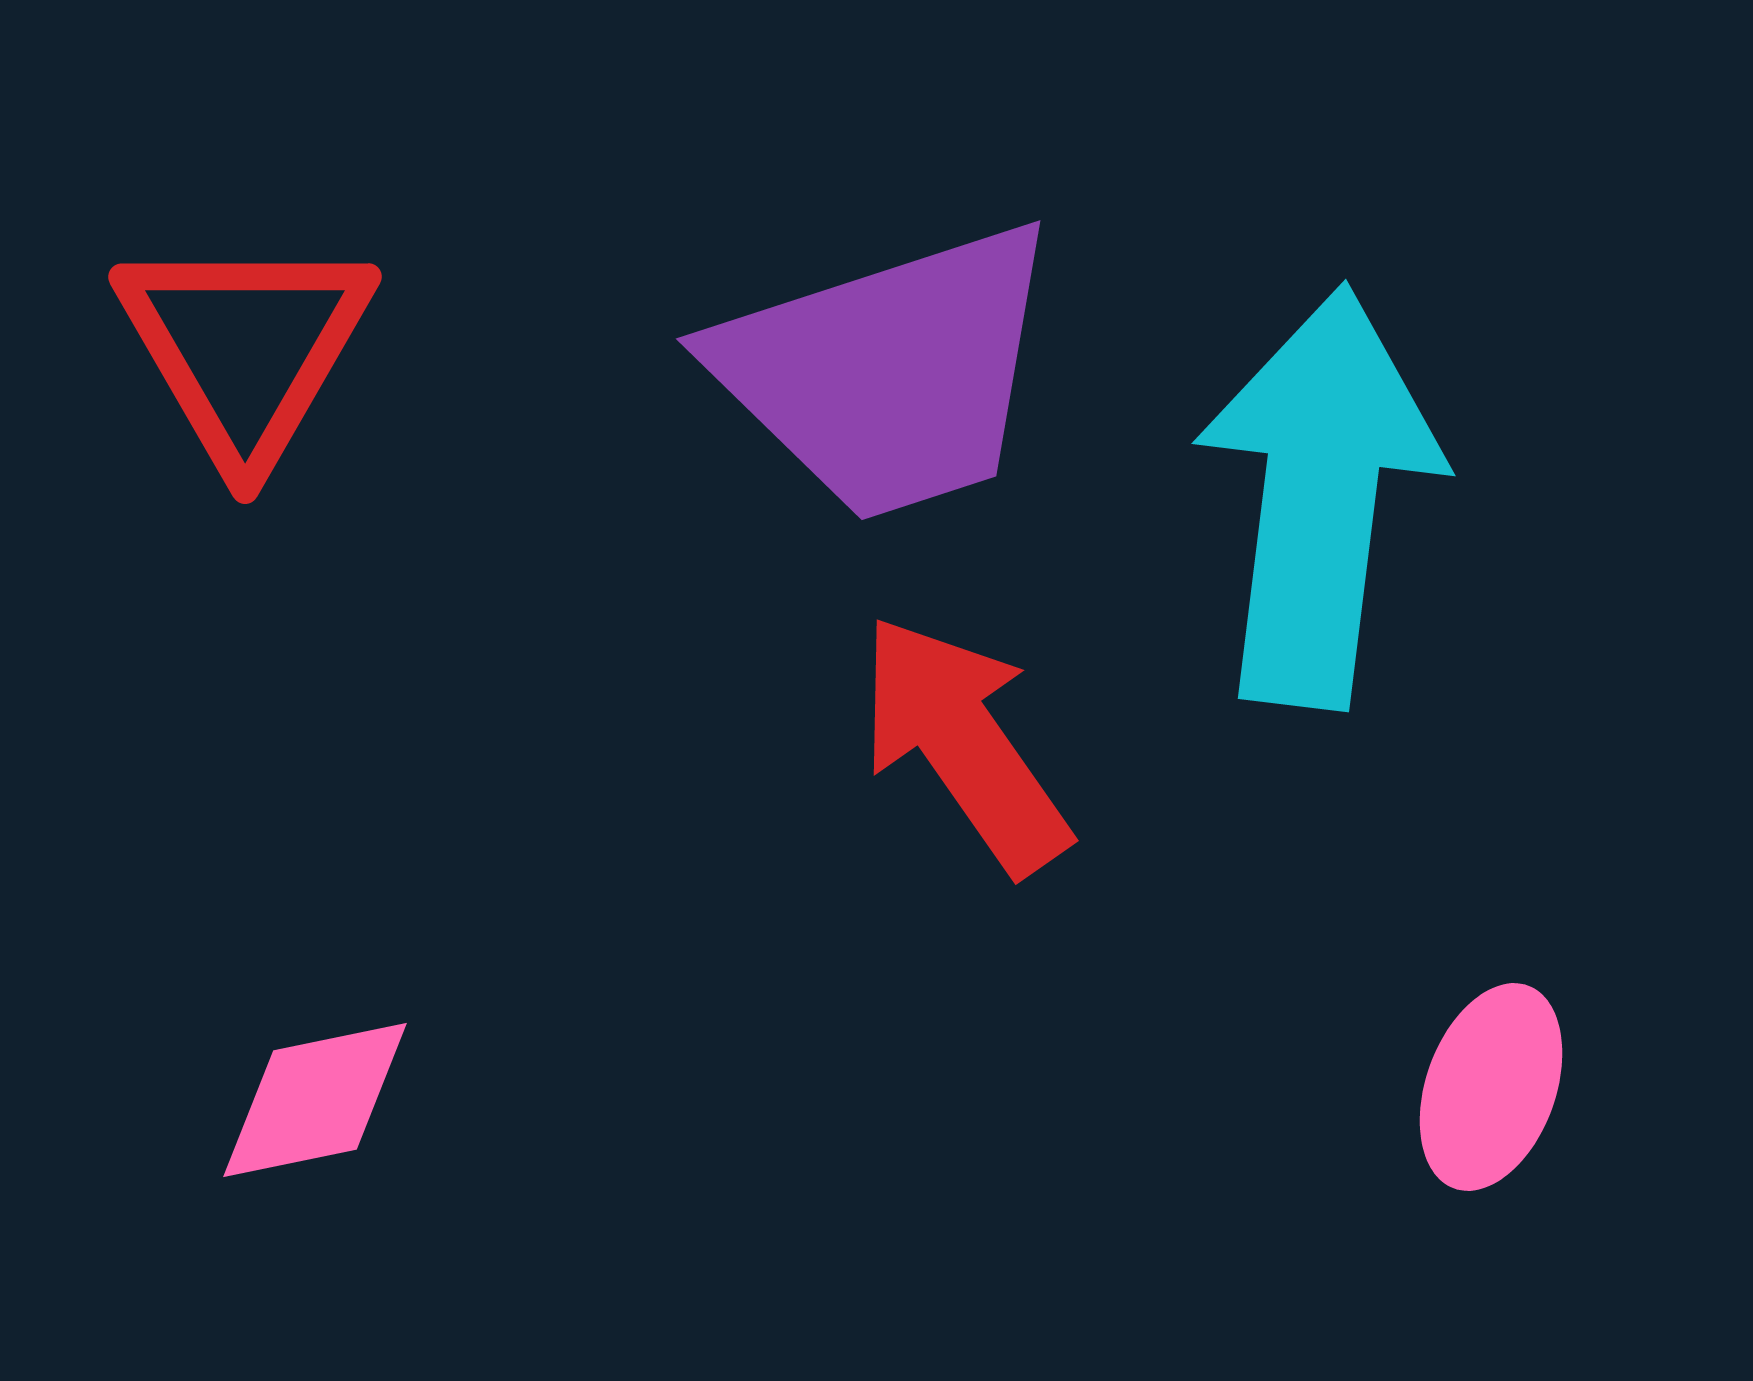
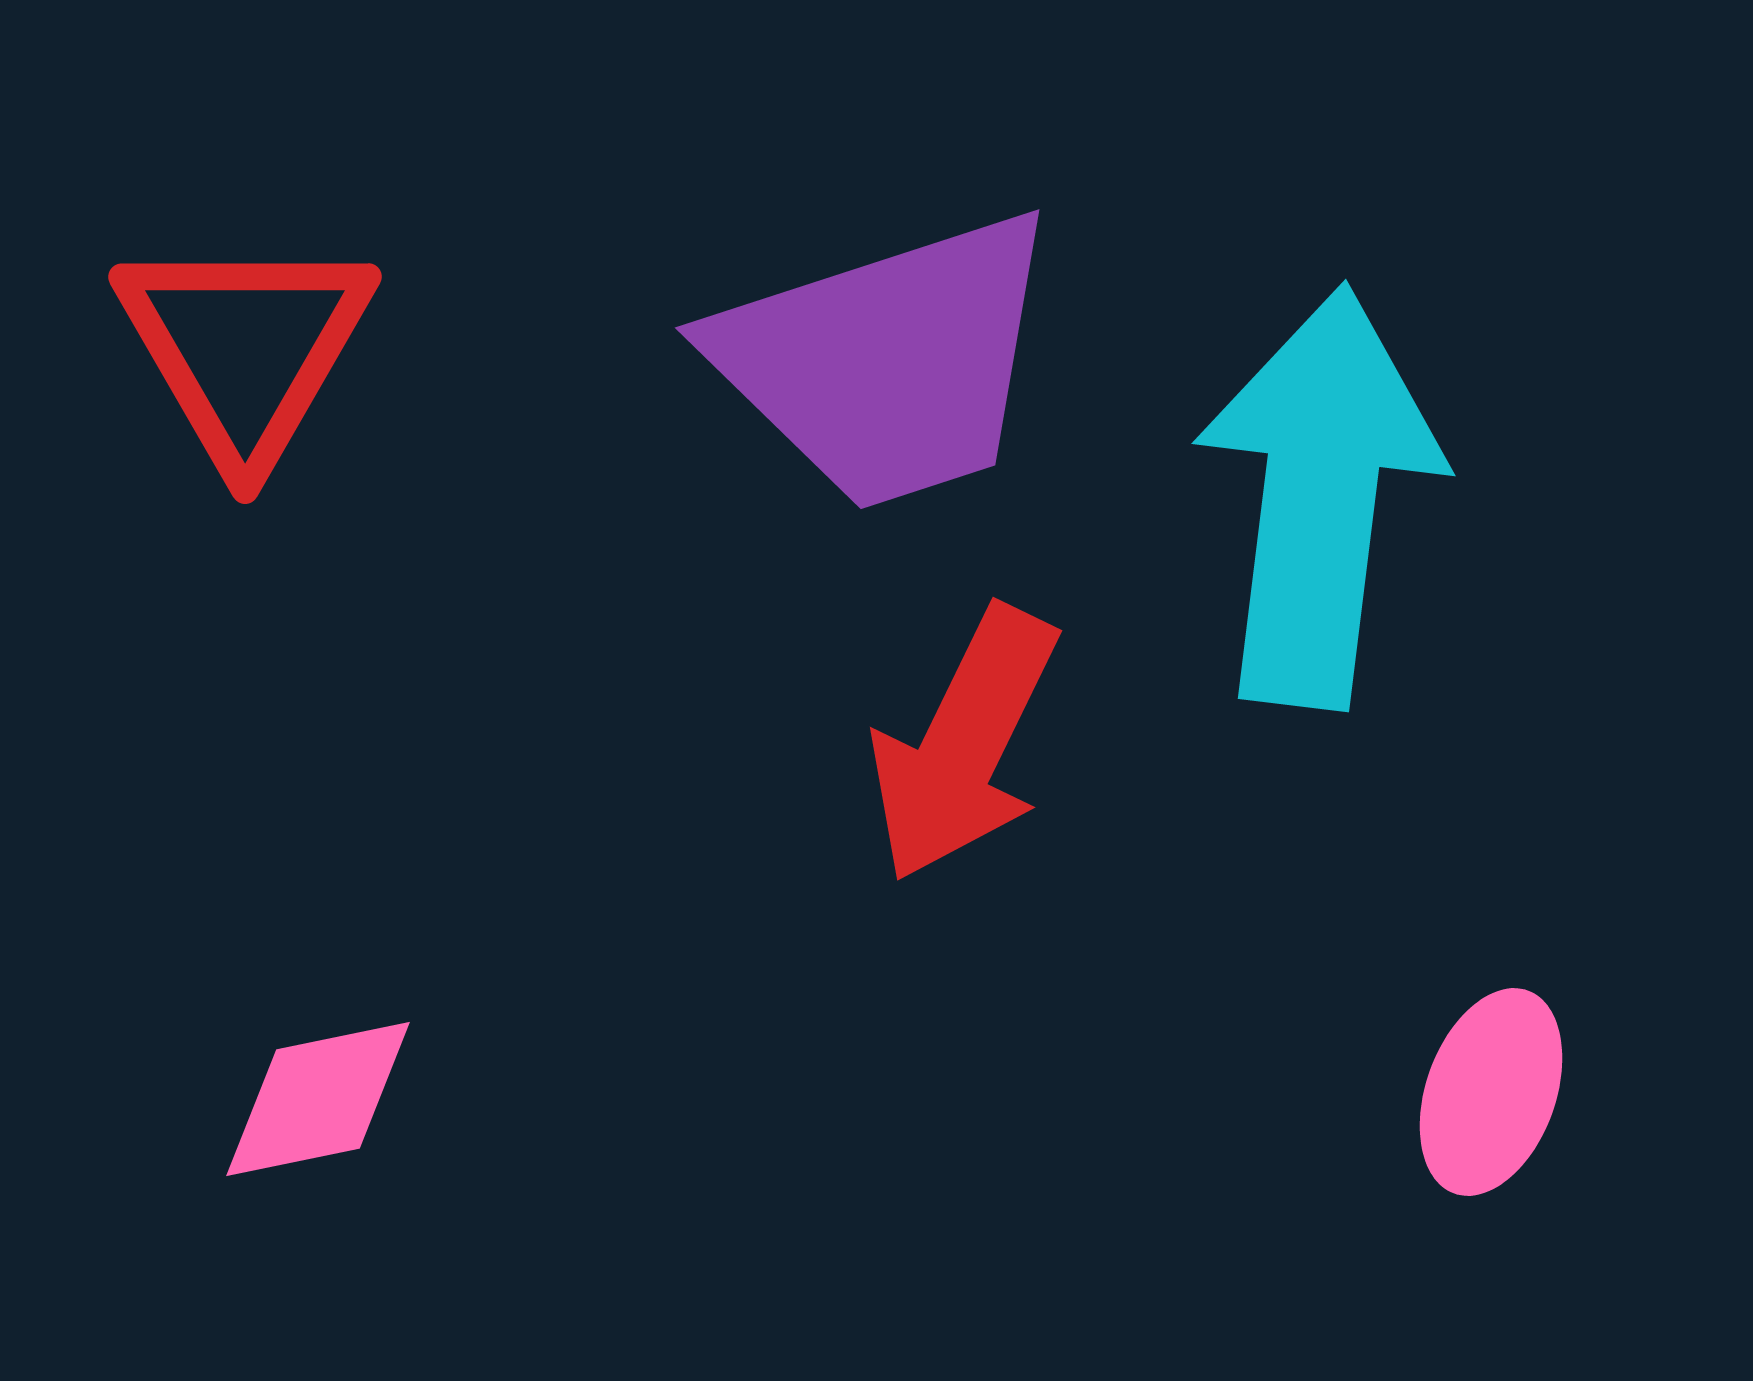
purple trapezoid: moved 1 px left, 11 px up
red arrow: rotated 119 degrees counterclockwise
pink ellipse: moved 5 px down
pink diamond: moved 3 px right, 1 px up
